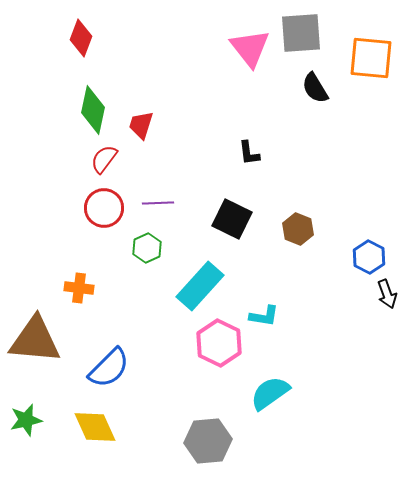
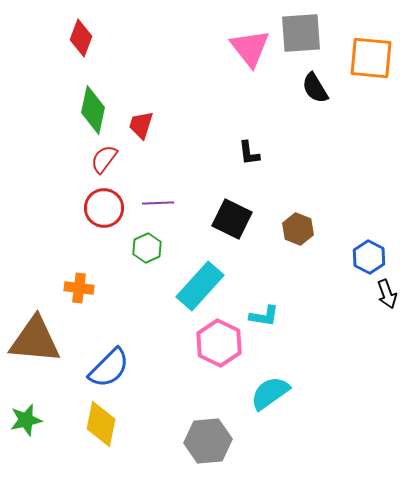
yellow diamond: moved 6 px right, 3 px up; rotated 36 degrees clockwise
